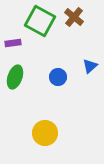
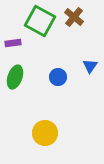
blue triangle: rotated 14 degrees counterclockwise
